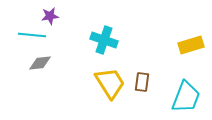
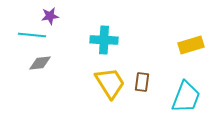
cyan cross: rotated 16 degrees counterclockwise
